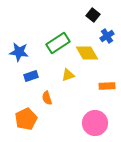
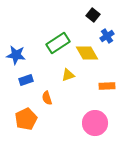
blue star: moved 3 px left, 3 px down
blue rectangle: moved 5 px left, 4 px down
